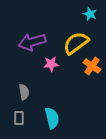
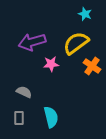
cyan star: moved 5 px left
gray semicircle: rotated 56 degrees counterclockwise
cyan semicircle: moved 1 px left, 1 px up
